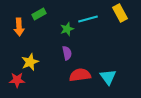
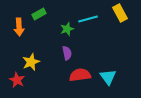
yellow star: moved 1 px right
red star: rotated 28 degrees clockwise
